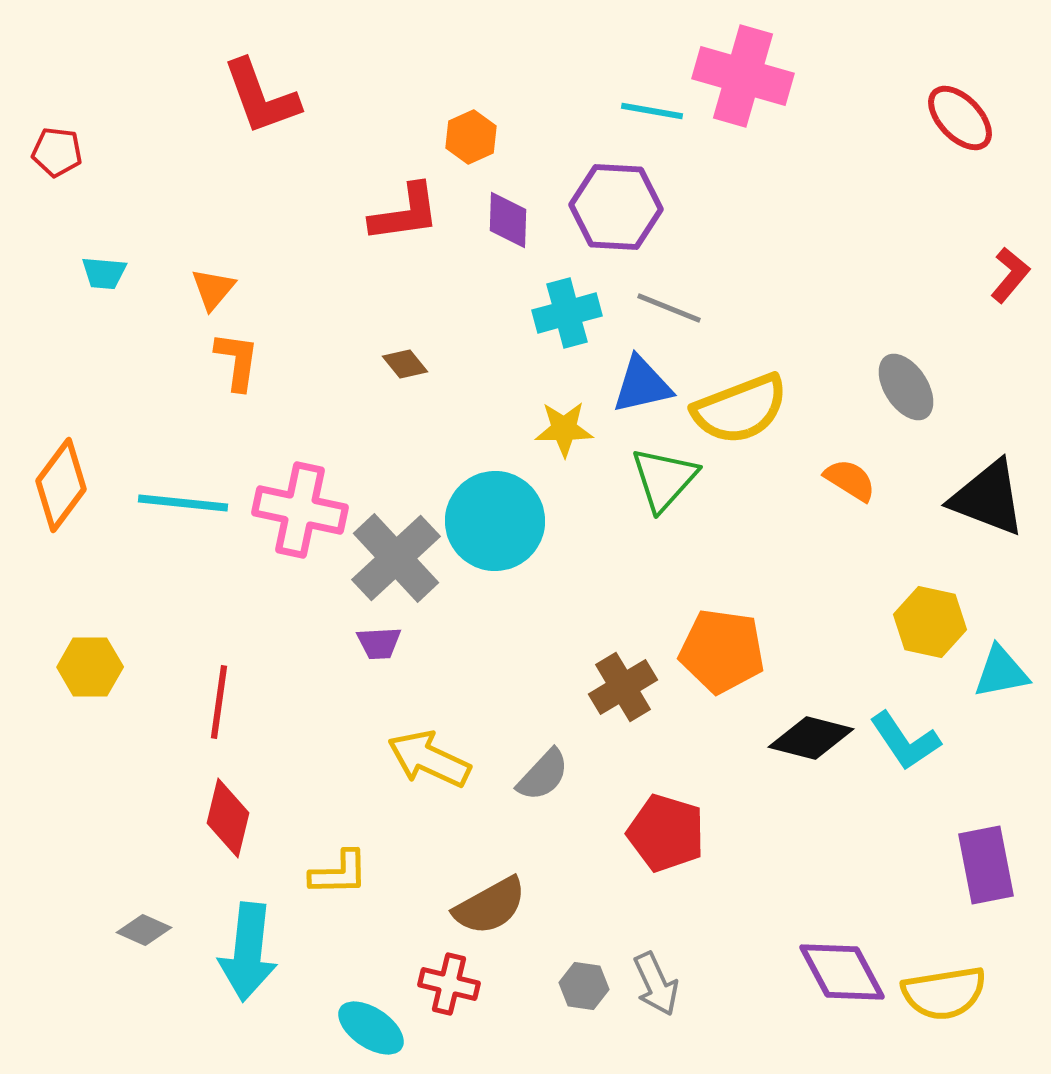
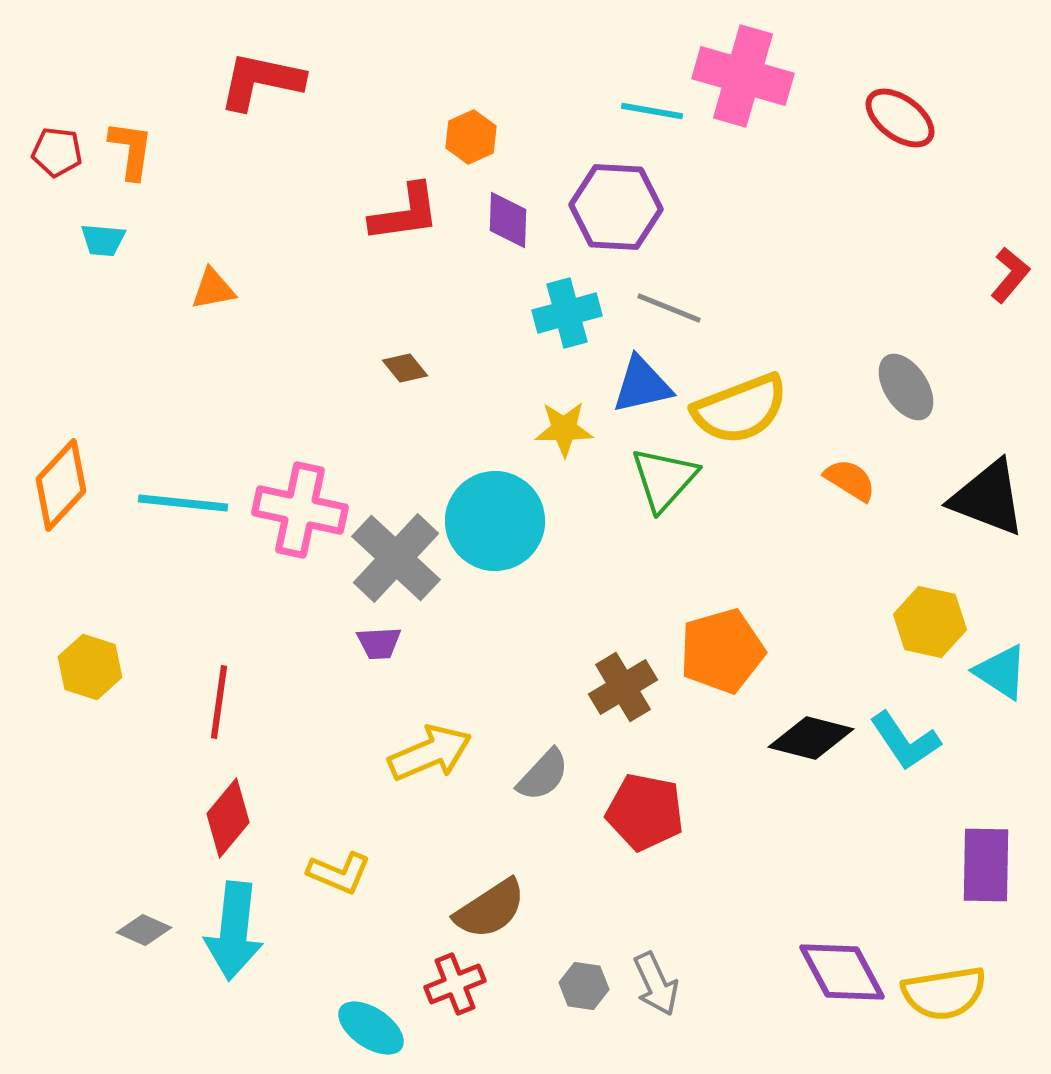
red L-shape at (261, 97): moved 16 px up; rotated 122 degrees clockwise
red ellipse at (960, 118): moved 60 px left; rotated 10 degrees counterclockwise
cyan trapezoid at (104, 273): moved 1 px left, 33 px up
orange triangle at (213, 289): rotated 39 degrees clockwise
orange L-shape at (237, 361): moved 106 px left, 211 px up
brown diamond at (405, 364): moved 4 px down
orange diamond at (61, 485): rotated 6 degrees clockwise
gray cross at (396, 558): rotated 4 degrees counterclockwise
orange pentagon at (722, 651): rotated 24 degrees counterclockwise
yellow hexagon at (90, 667): rotated 18 degrees clockwise
cyan triangle at (1001, 672): rotated 44 degrees clockwise
yellow arrow at (429, 759): moved 1 px right, 6 px up; rotated 132 degrees clockwise
red diamond at (228, 818): rotated 26 degrees clockwise
red pentagon at (666, 833): moved 21 px left, 21 px up; rotated 6 degrees counterclockwise
purple rectangle at (986, 865): rotated 12 degrees clockwise
yellow L-shape at (339, 873): rotated 24 degrees clockwise
brown semicircle at (490, 906): moved 3 px down; rotated 4 degrees counterclockwise
cyan arrow at (248, 952): moved 14 px left, 21 px up
red cross at (449, 984): moved 6 px right; rotated 36 degrees counterclockwise
